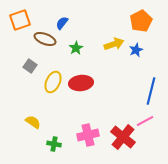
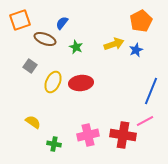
green star: moved 1 px up; rotated 16 degrees counterclockwise
blue line: rotated 8 degrees clockwise
red cross: moved 2 px up; rotated 30 degrees counterclockwise
